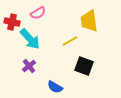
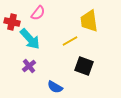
pink semicircle: rotated 21 degrees counterclockwise
